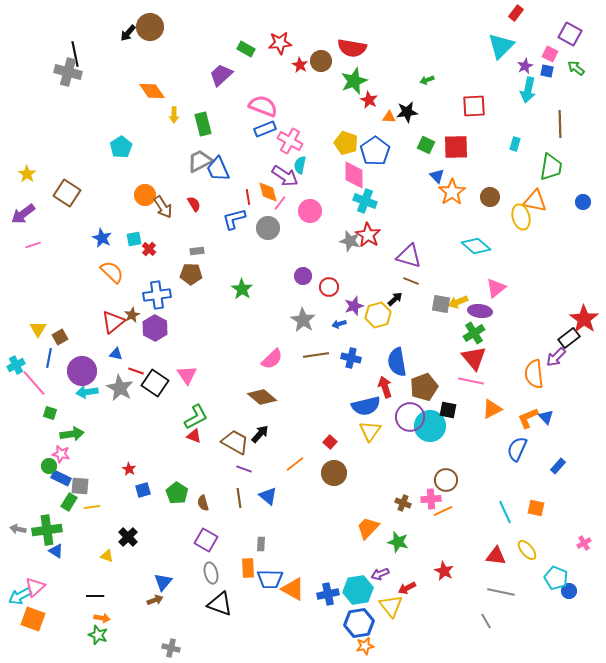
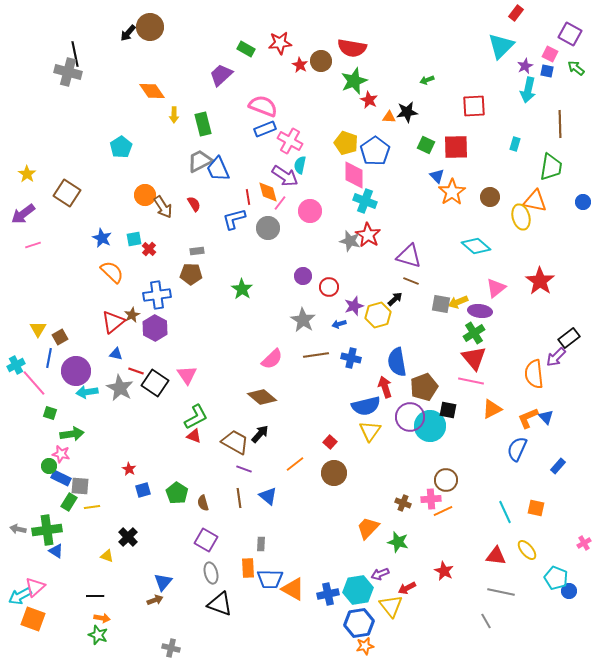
red star at (584, 319): moved 44 px left, 38 px up
purple circle at (82, 371): moved 6 px left
